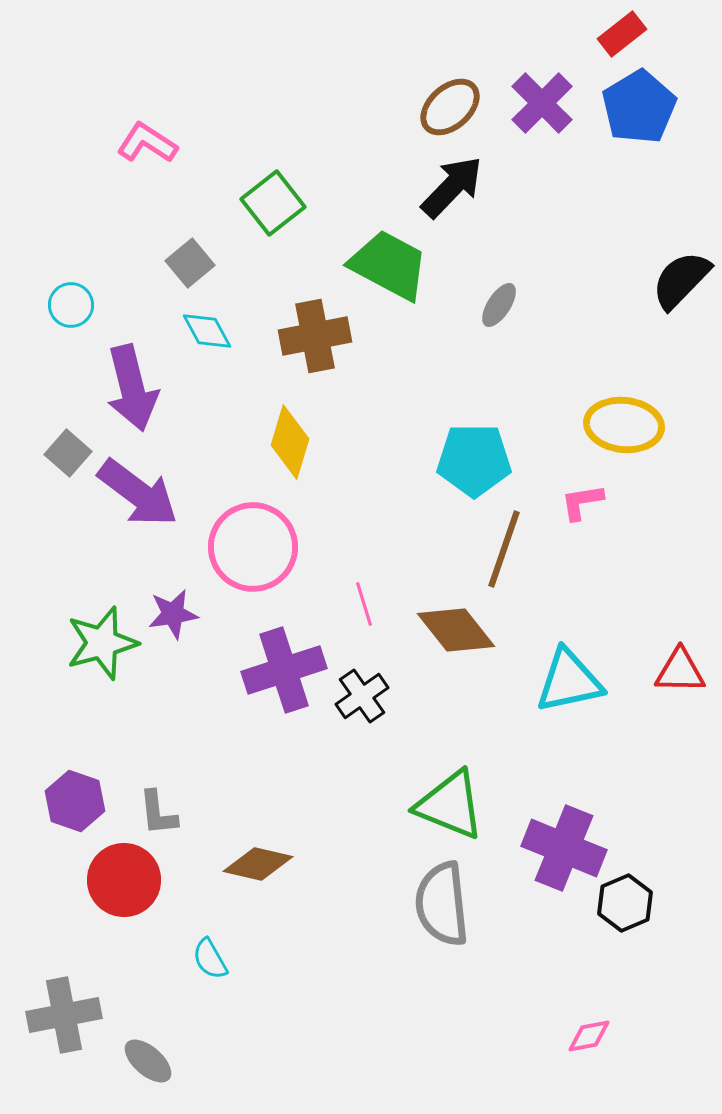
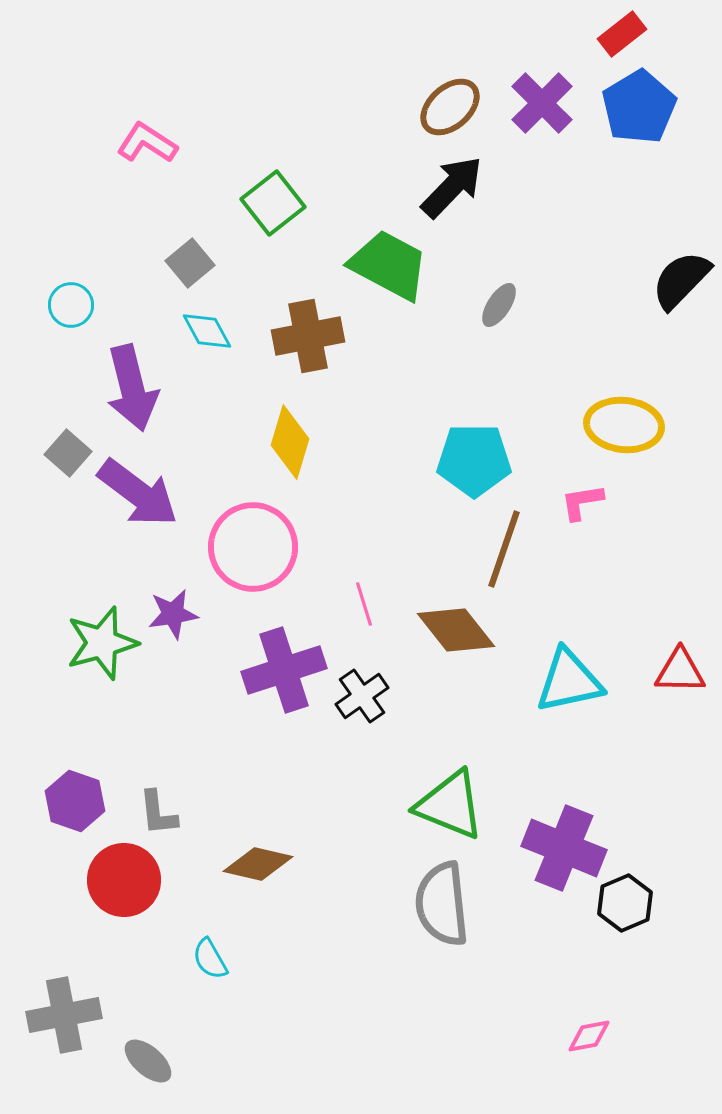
brown cross at (315, 336): moved 7 px left
